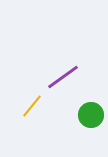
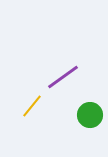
green circle: moved 1 px left
